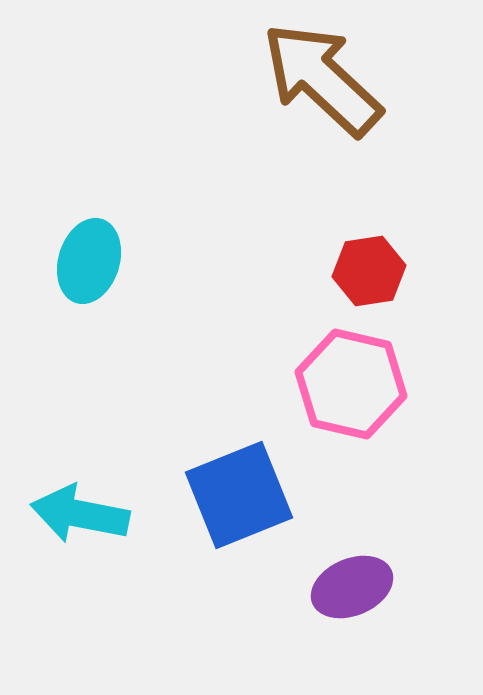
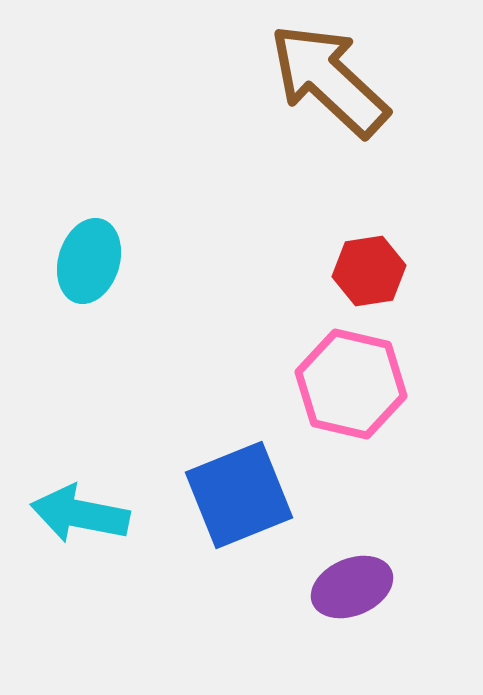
brown arrow: moved 7 px right, 1 px down
